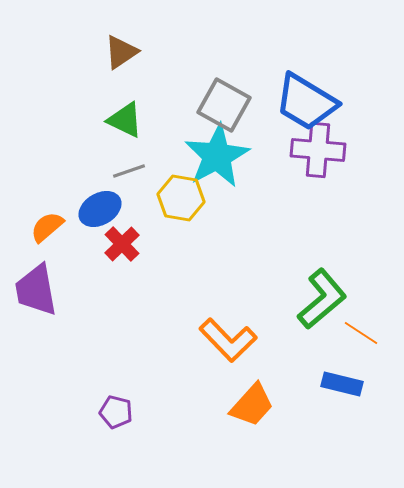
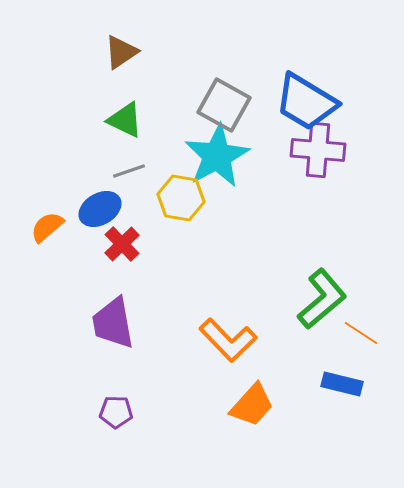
purple trapezoid: moved 77 px right, 33 px down
purple pentagon: rotated 12 degrees counterclockwise
